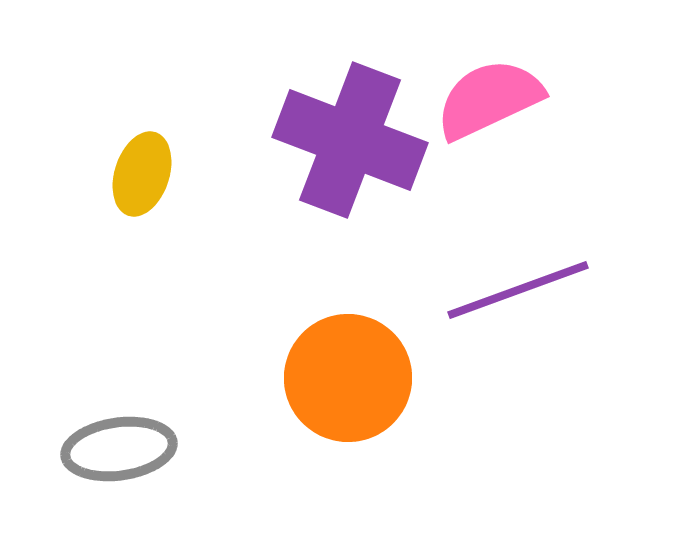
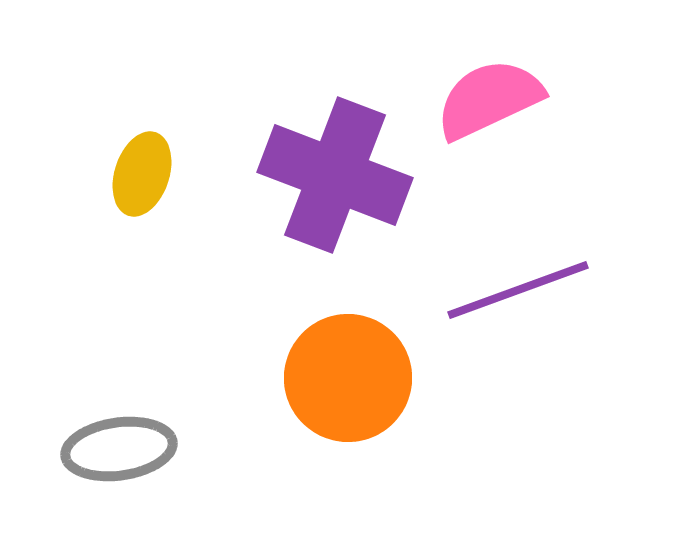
purple cross: moved 15 px left, 35 px down
